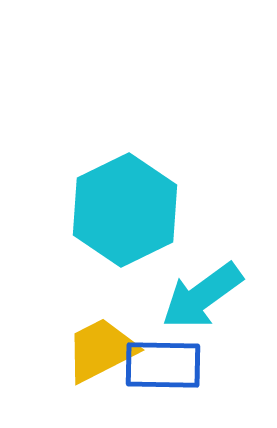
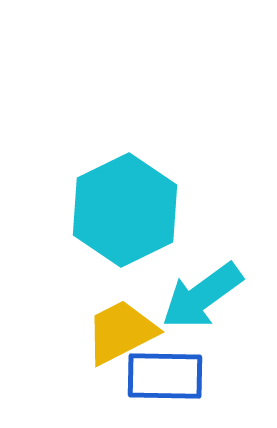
yellow trapezoid: moved 20 px right, 18 px up
blue rectangle: moved 2 px right, 11 px down
